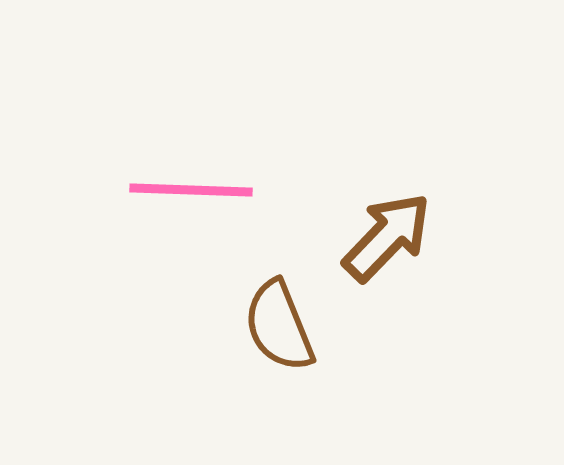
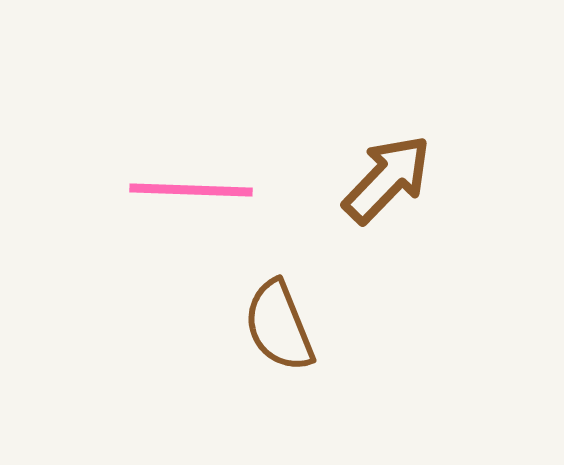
brown arrow: moved 58 px up
